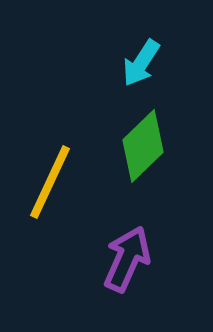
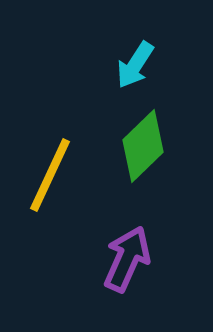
cyan arrow: moved 6 px left, 2 px down
yellow line: moved 7 px up
